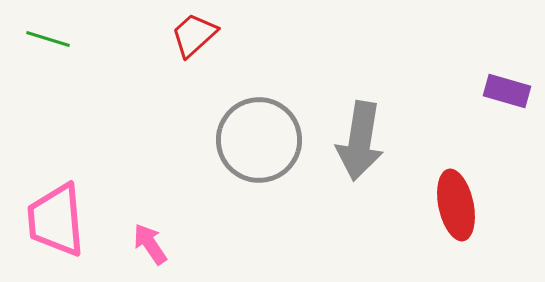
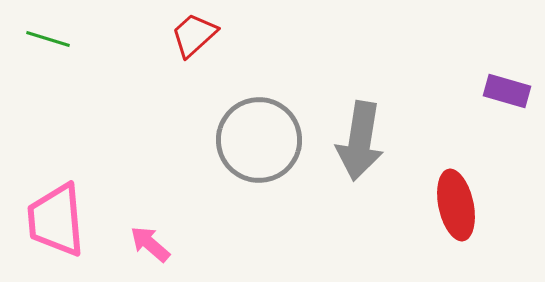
pink arrow: rotated 15 degrees counterclockwise
